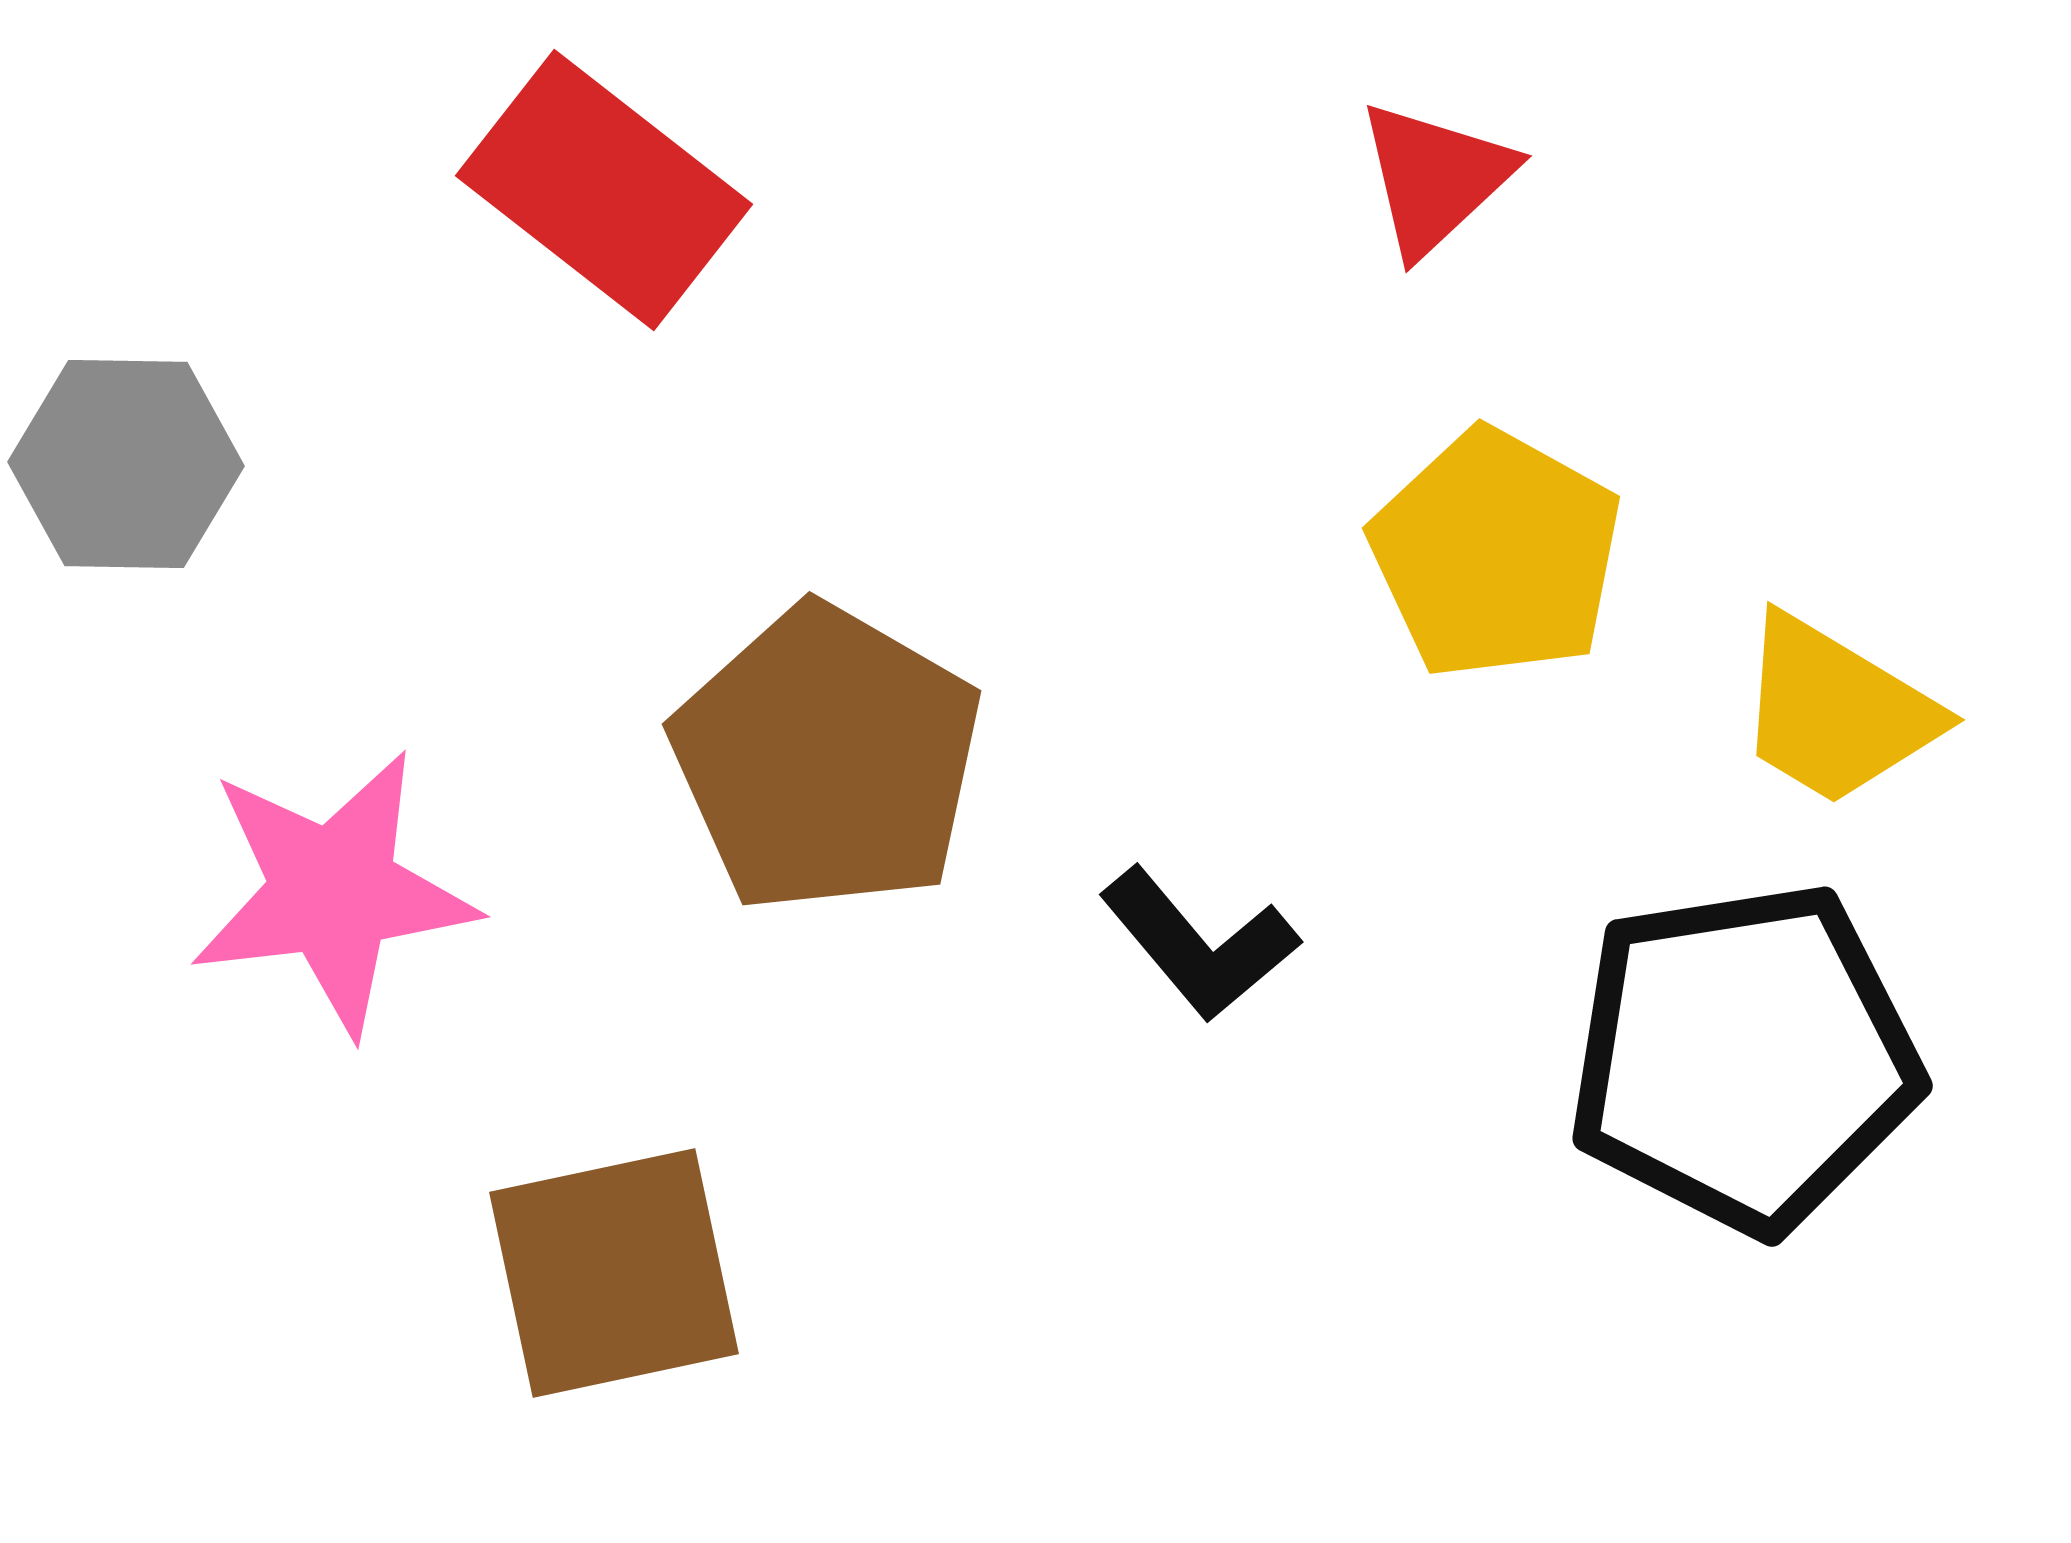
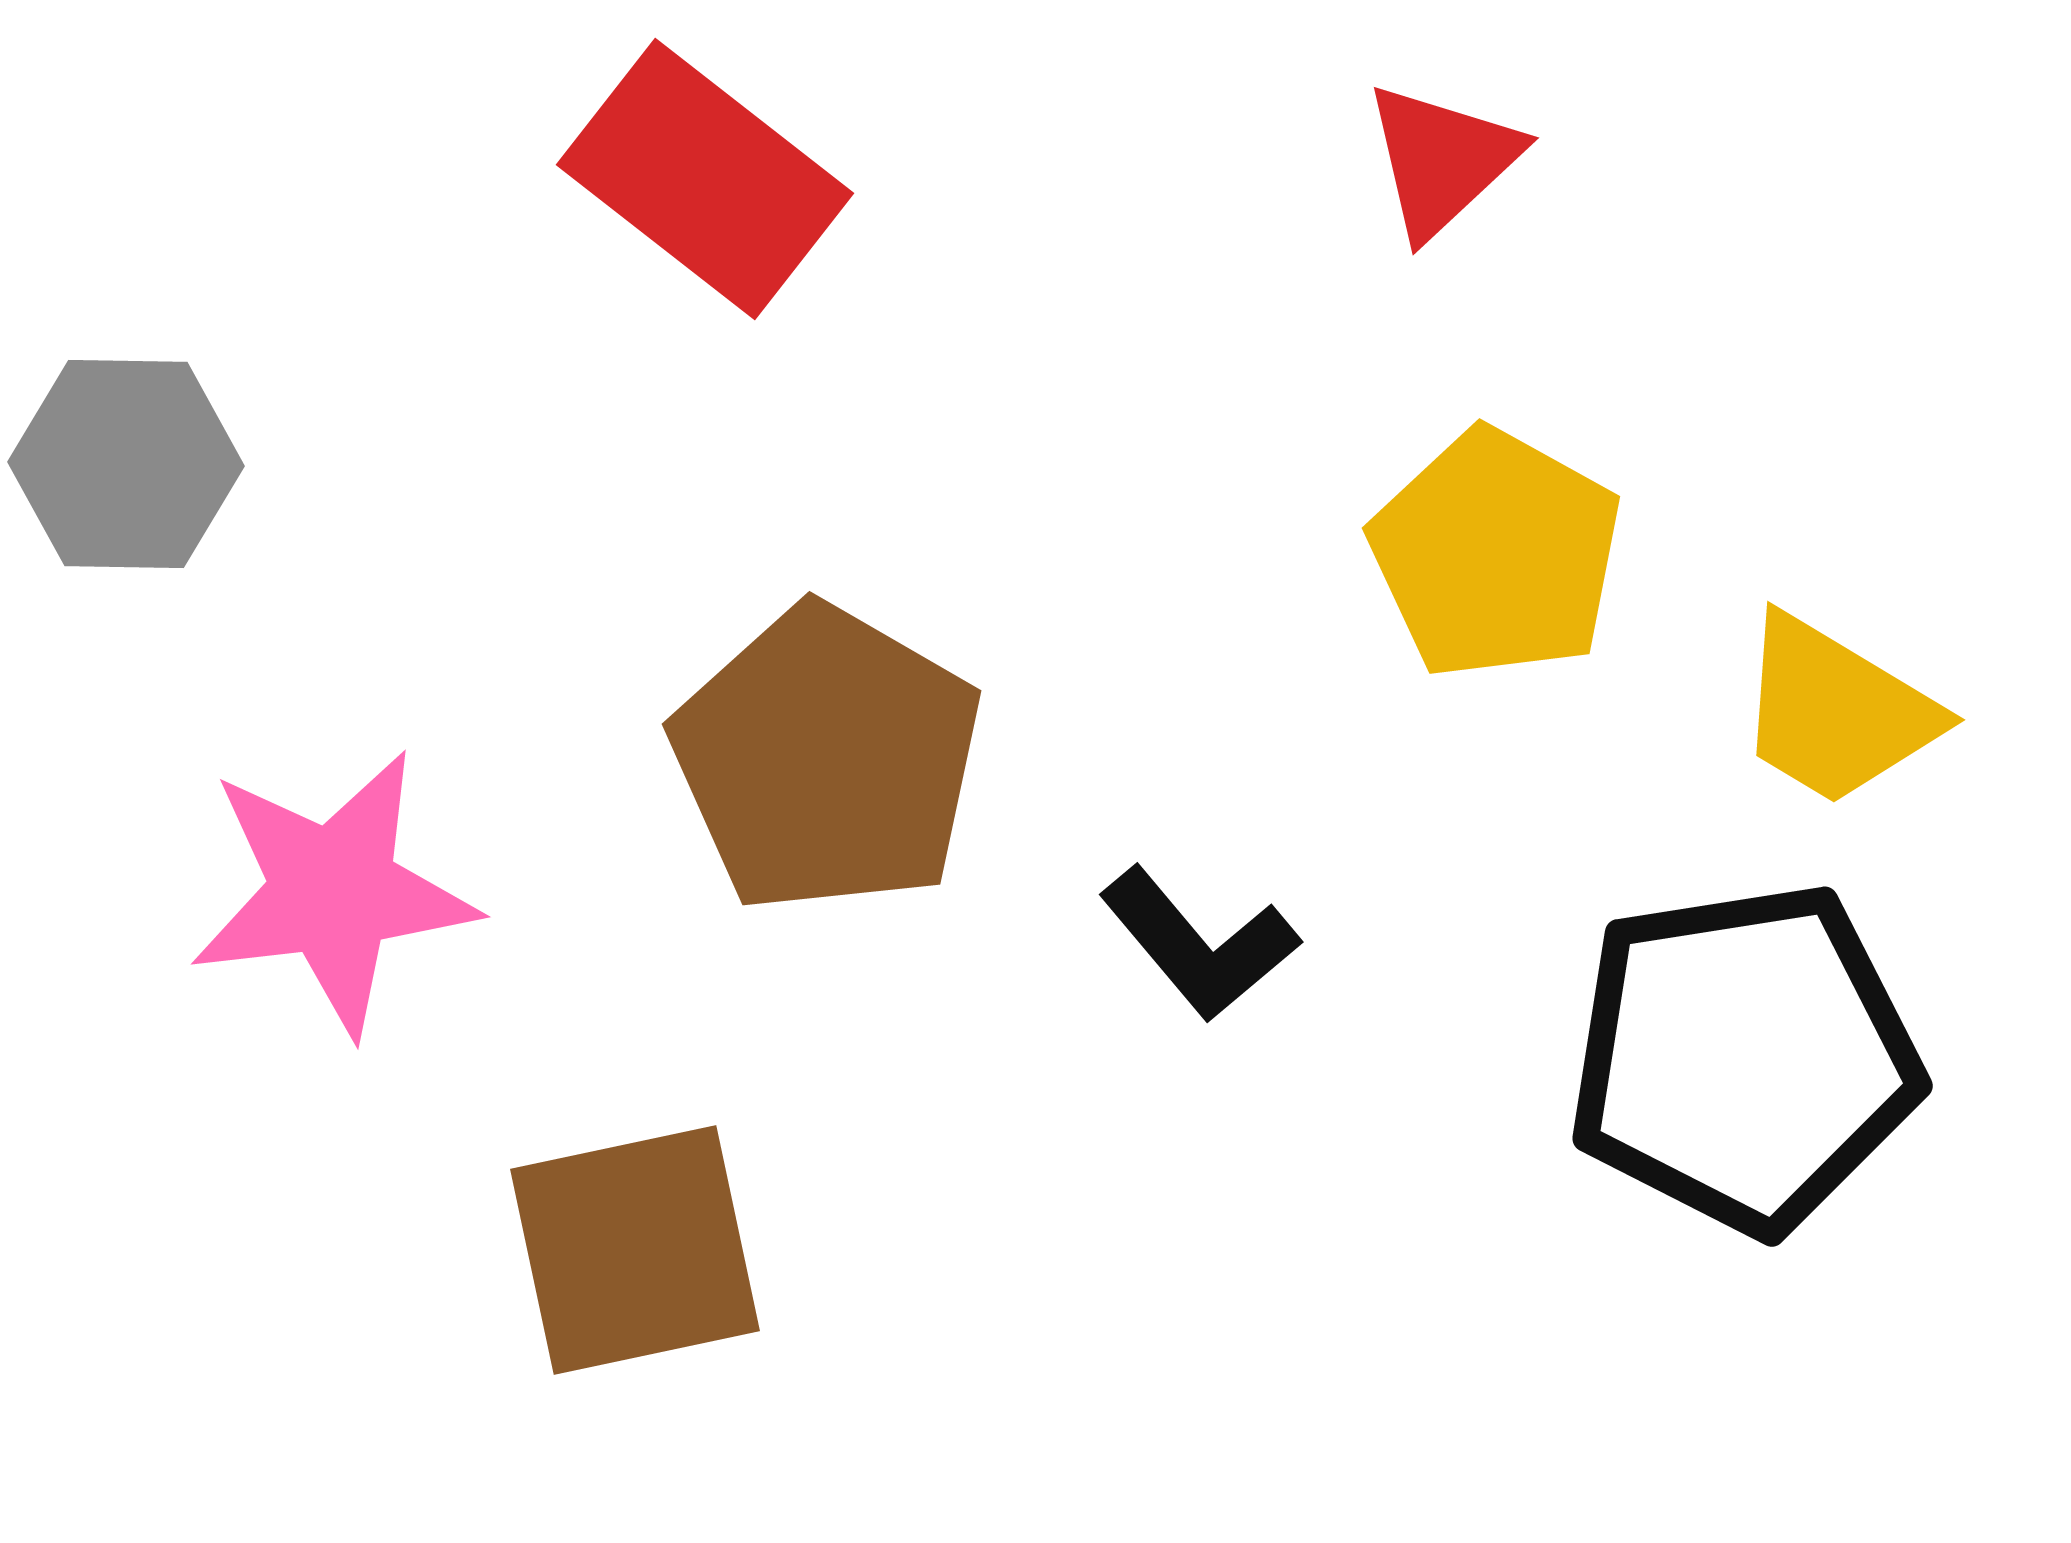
red triangle: moved 7 px right, 18 px up
red rectangle: moved 101 px right, 11 px up
brown square: moved 21 px right, 23 px up
